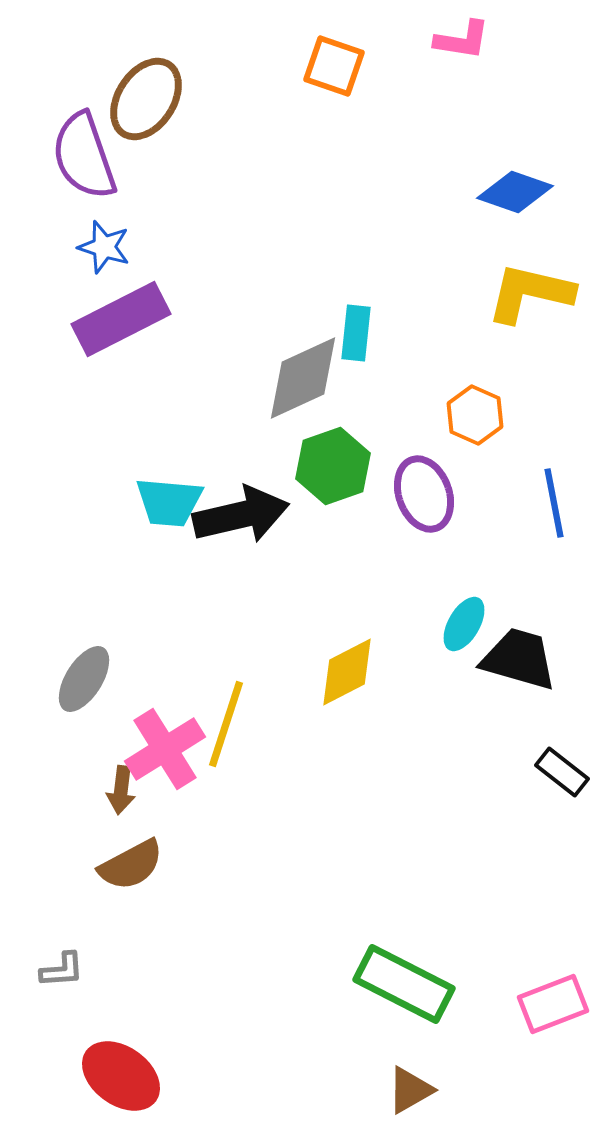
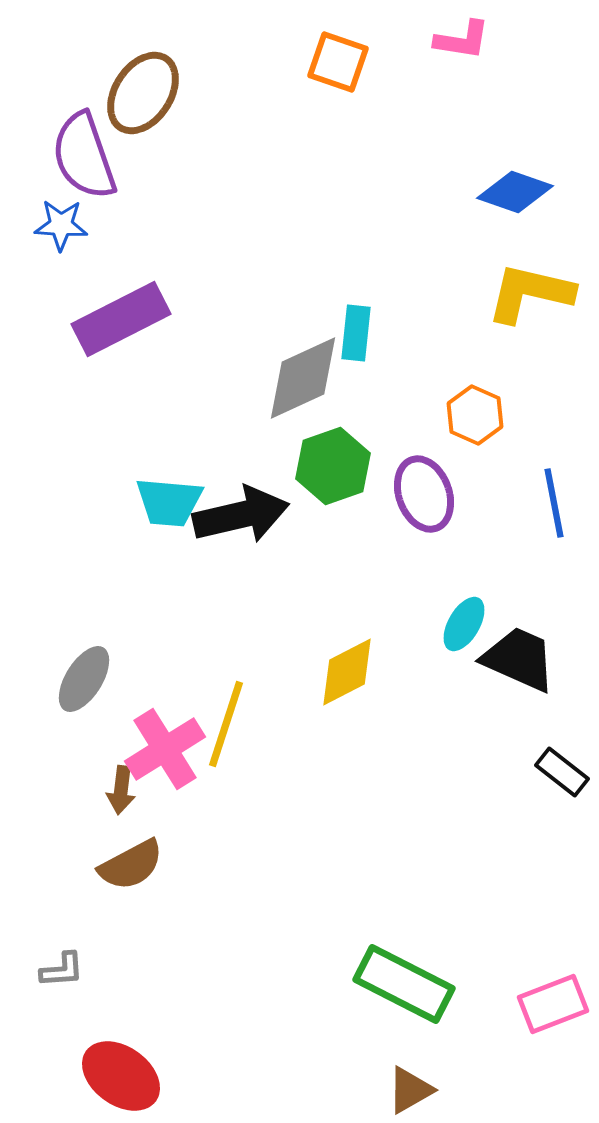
orange square: moved 4 px right, 4 px up
brown ellipse: moved 3 px left, 6 px up
blue star: moved 43 px left, 22 px up; rotated 14 degrees counterclockwise
black trapezoid: rotated 8 degrees clockwise
